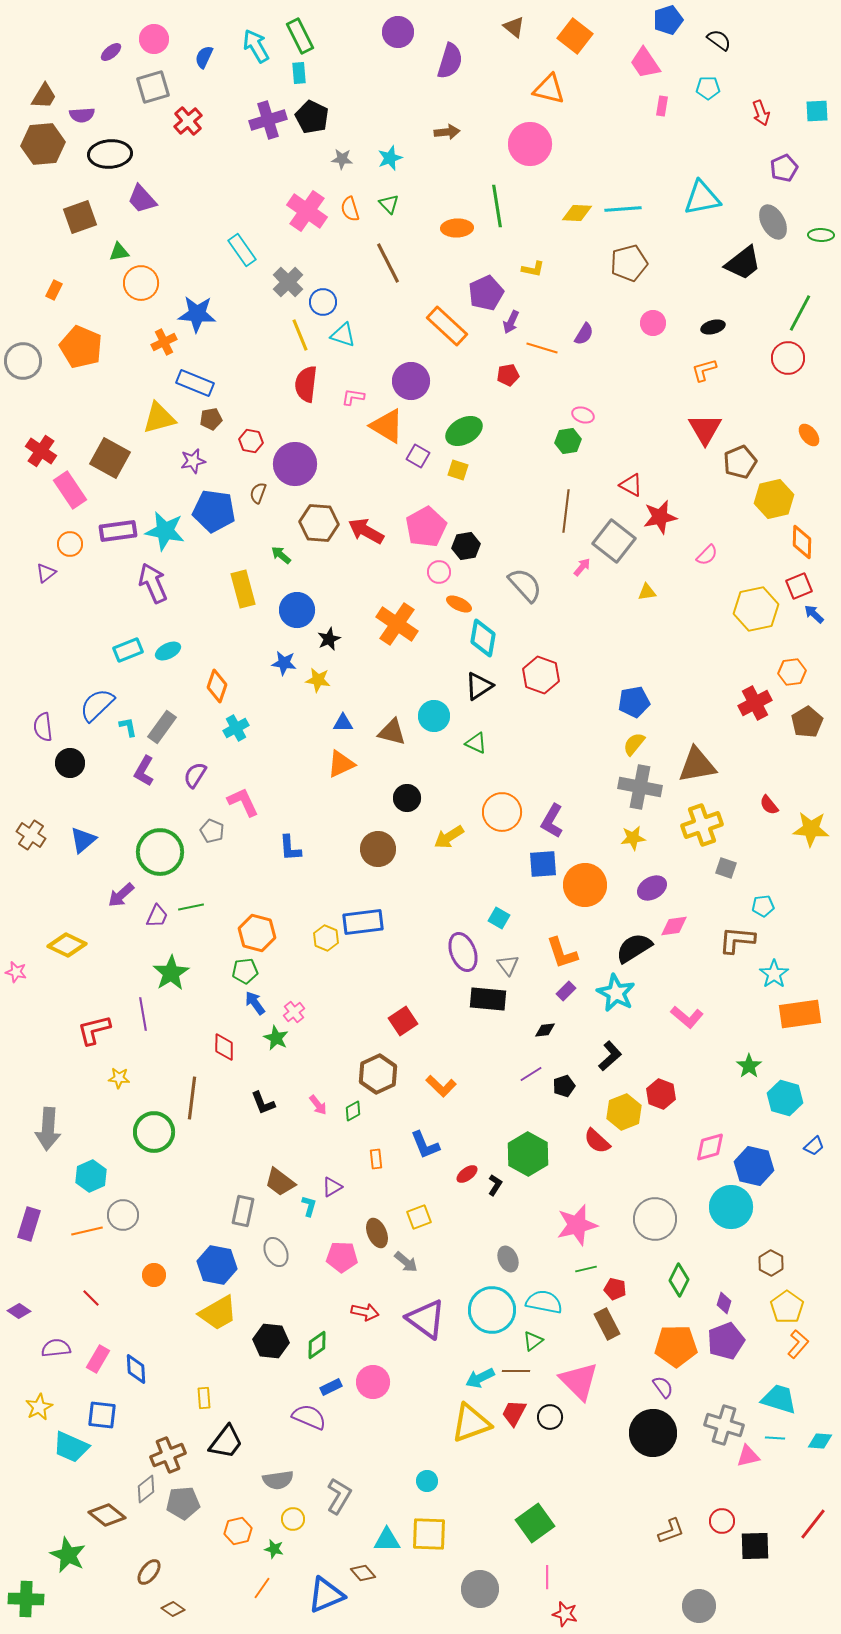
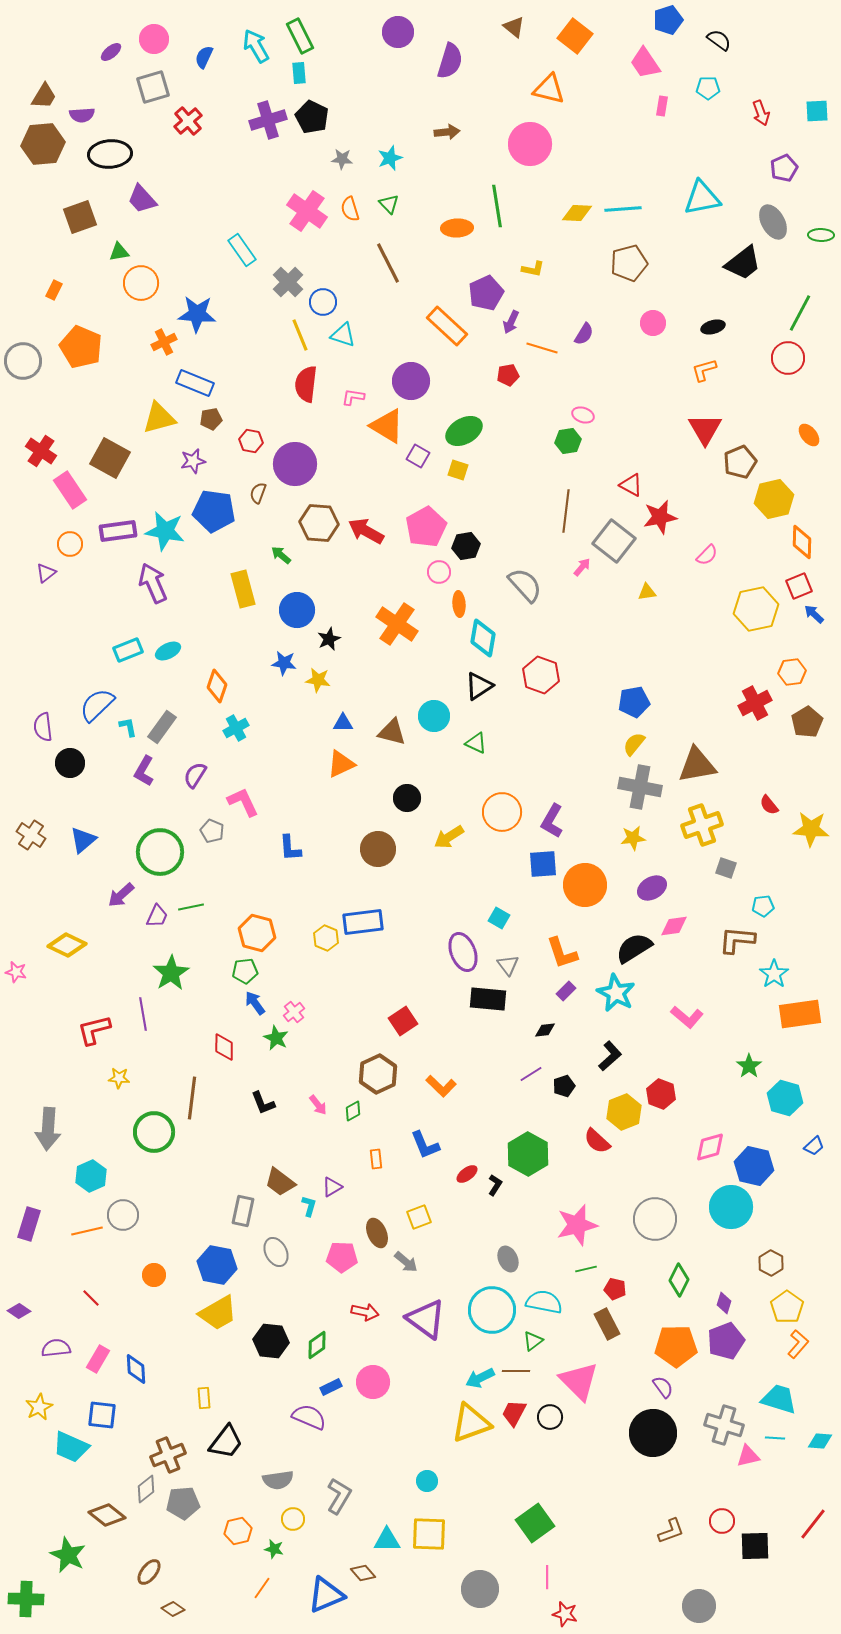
orange ellipse at (459, 604): rotated 60 degrees clockwise
